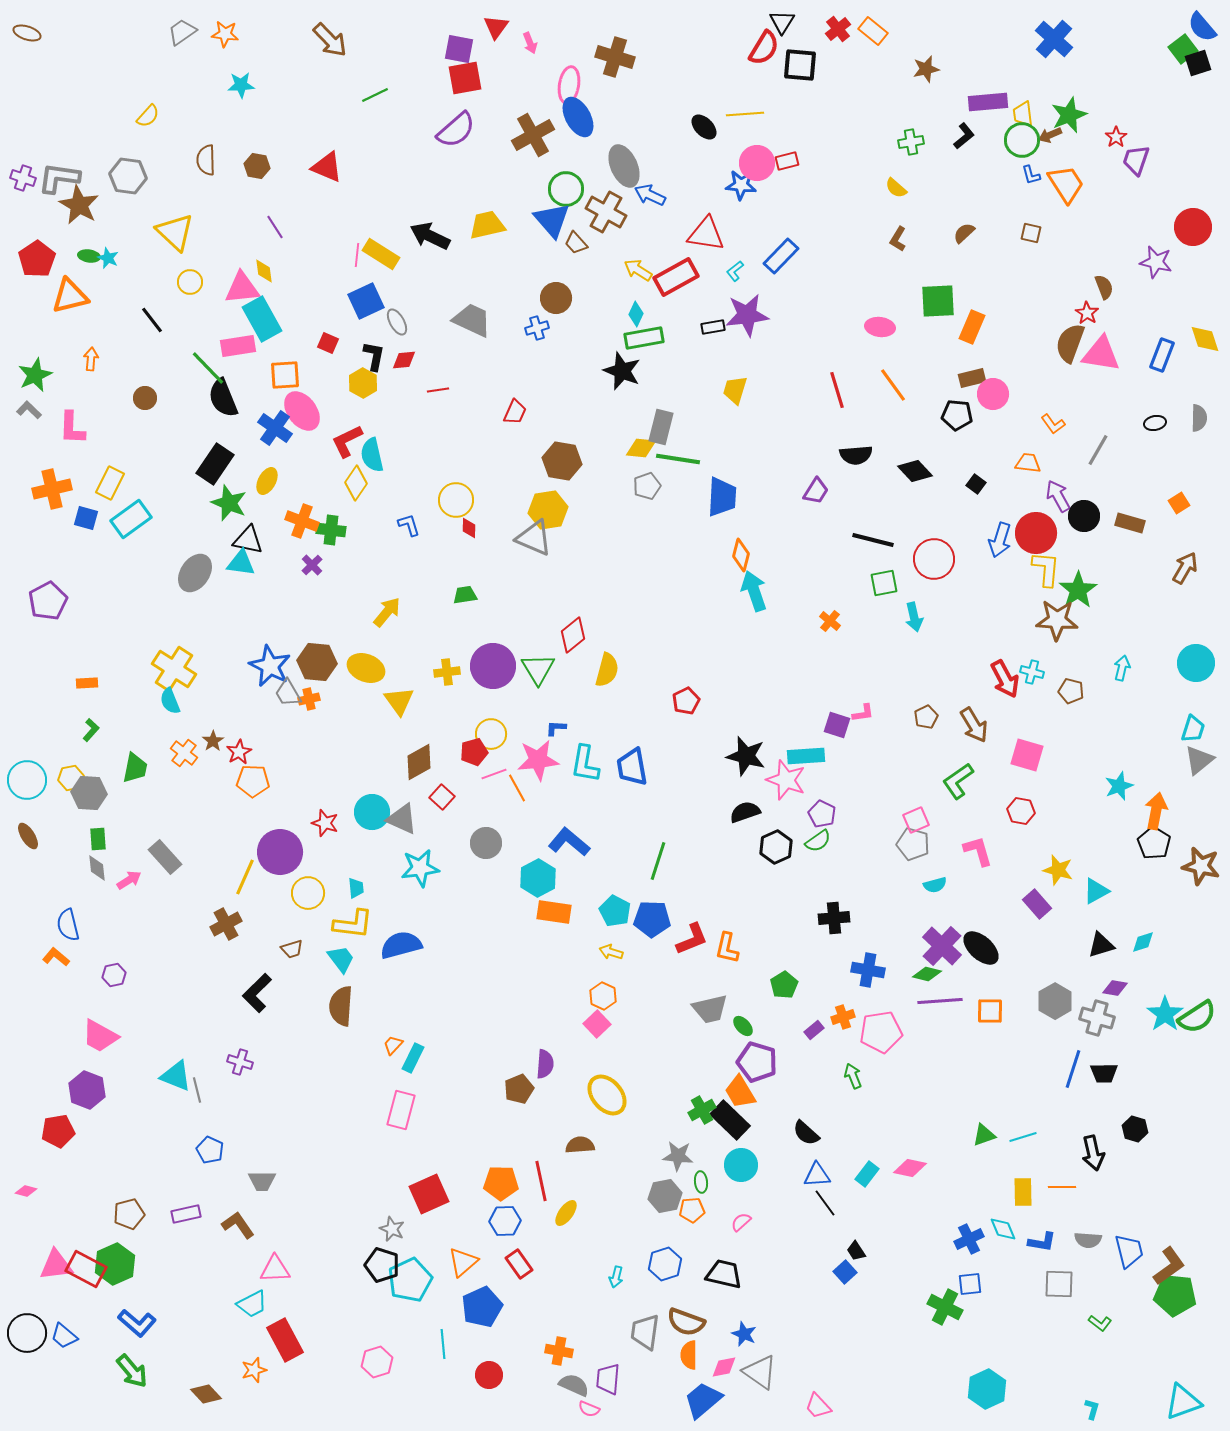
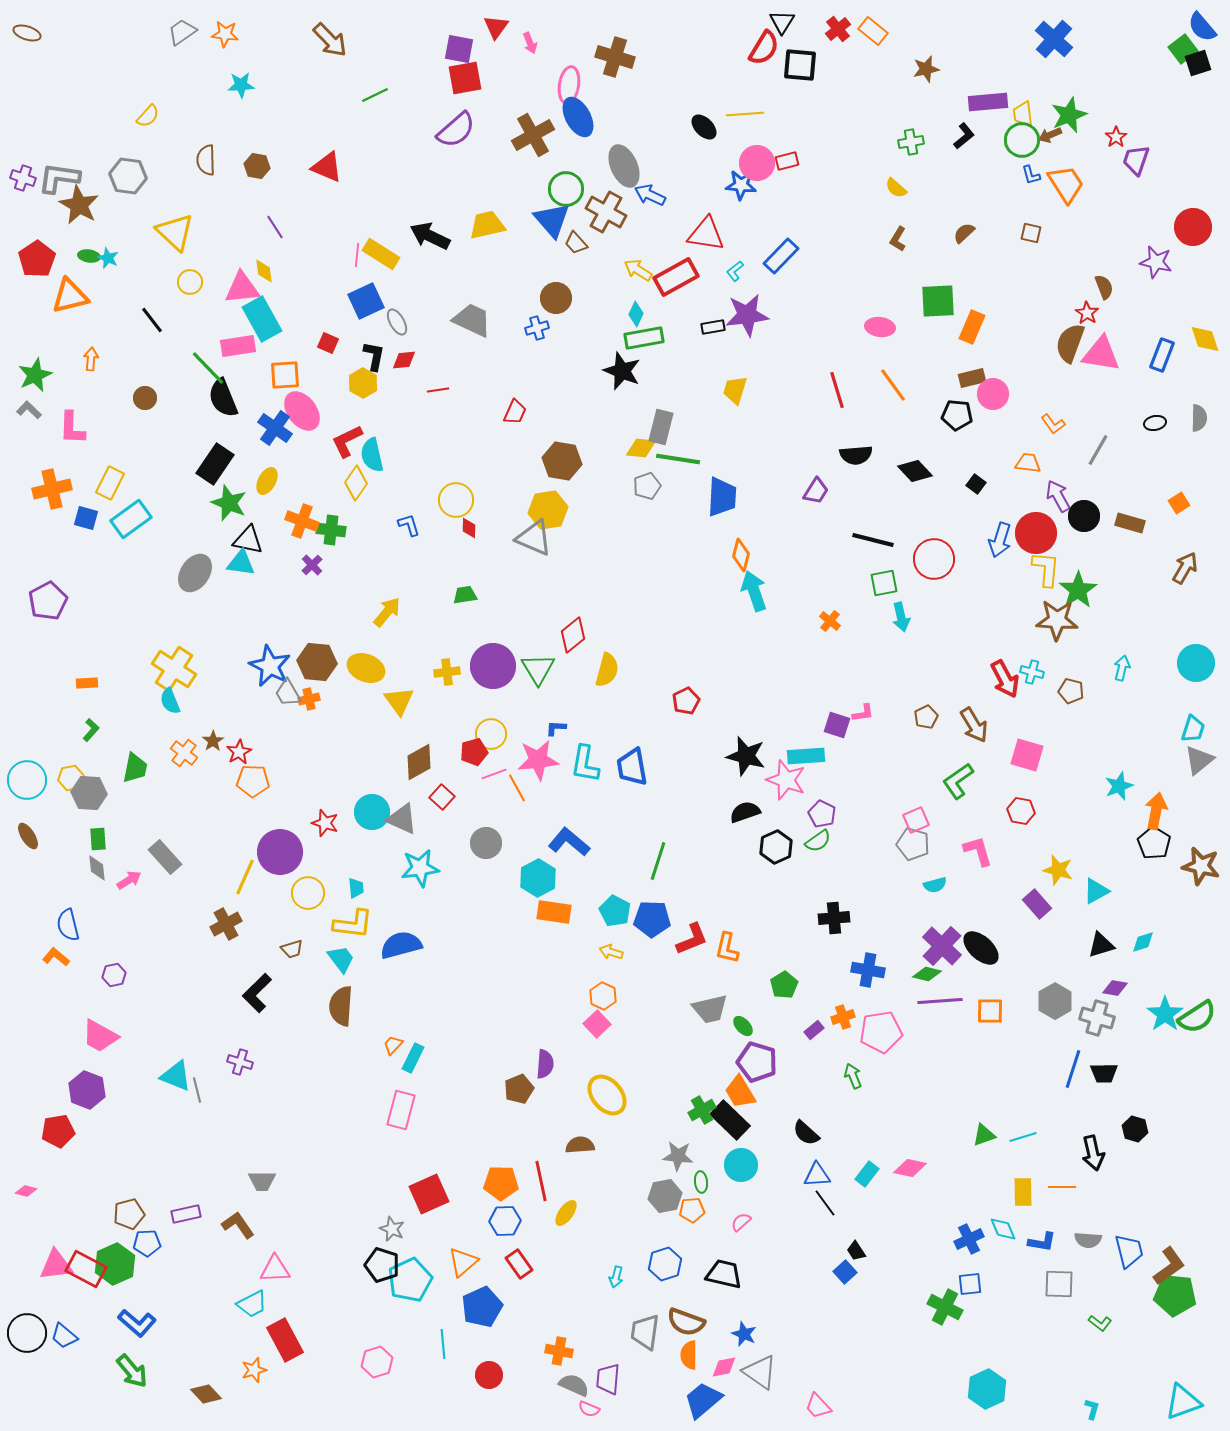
cyan arrow at (914, 617): moved 13 px left
blue pentagon at (210, 1150): moved 63 px left, 93 px down; rotated 28 degrees counterclockwise
